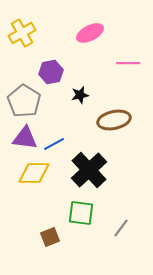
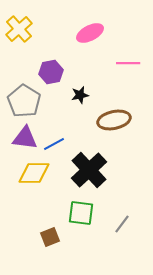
yellow cross: moved 3 px left, 4 px up; rotated 12 degrees counterclockwise
gray line: moved 1 px right, 4 px up
